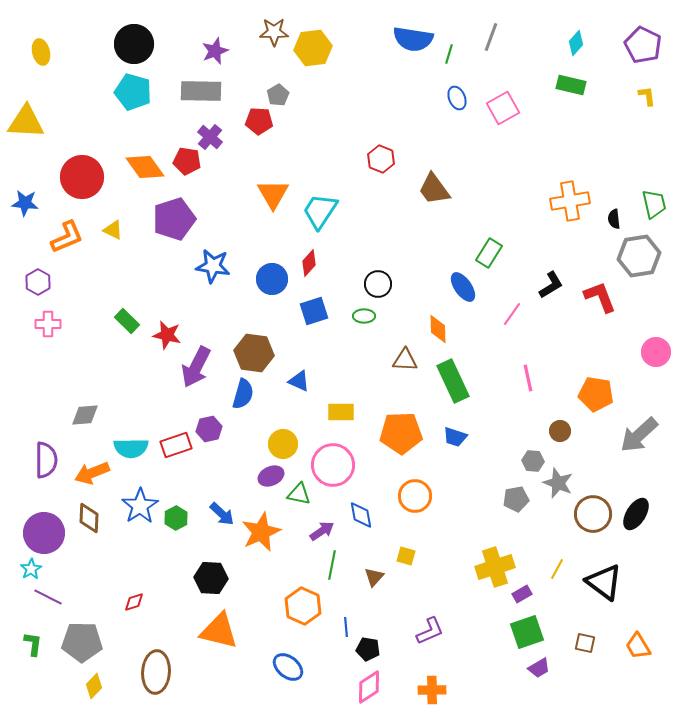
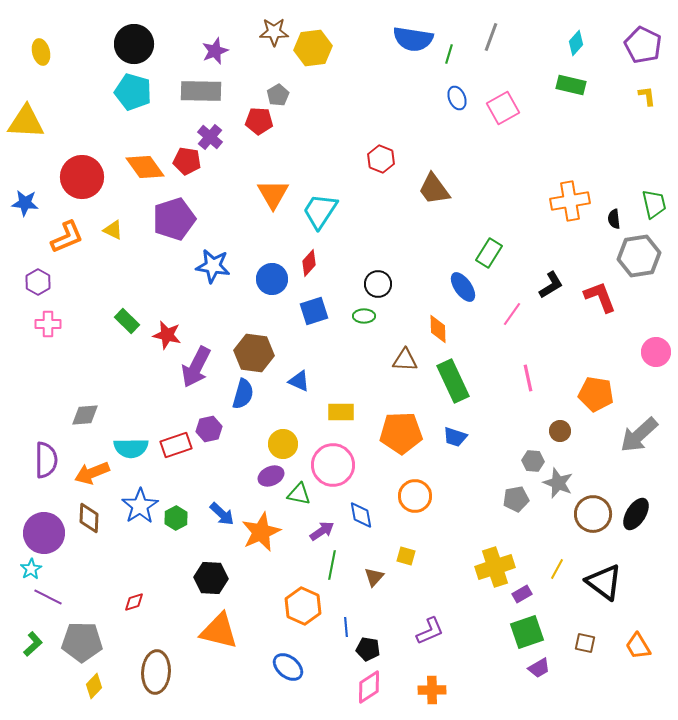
green L-shape at (33, 644): rotated 40 degrees clockwise
